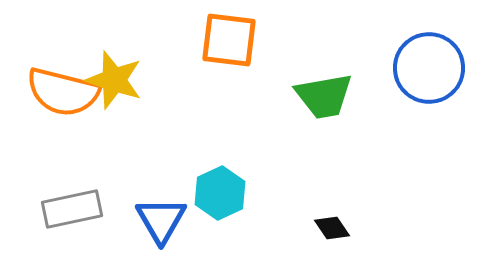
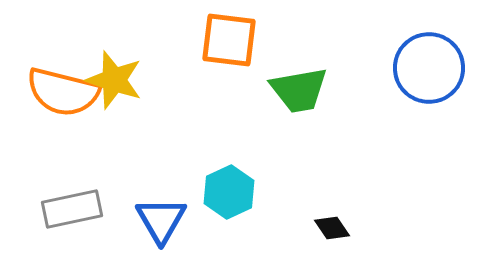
green trapezoid: moved 25 px left, 6 px up
cyan hexagon: moved 9 px right, 1 px up
